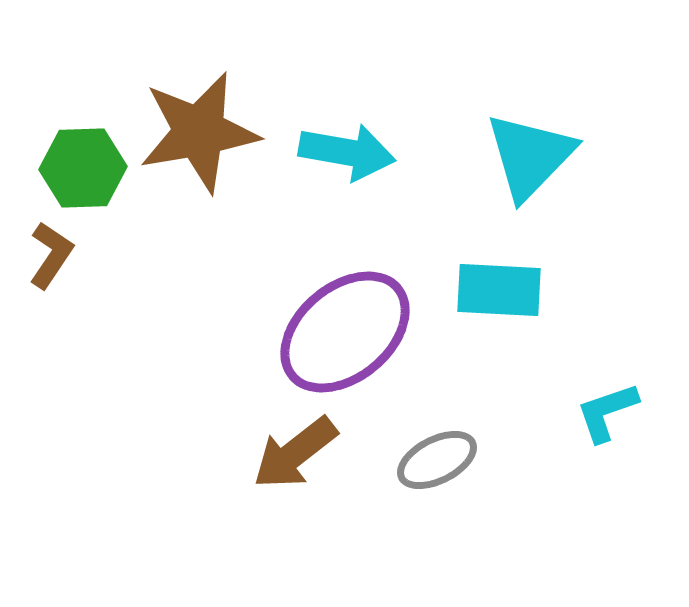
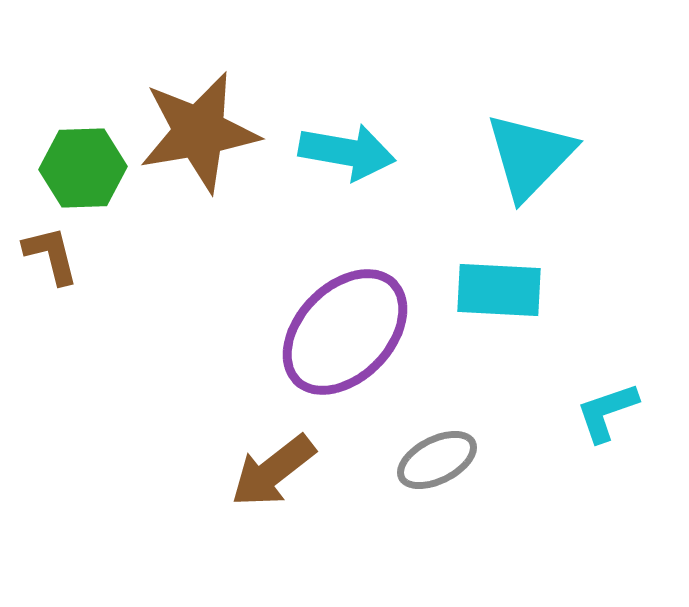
brown L-shape: rotated 48 degrees counterclockwise
purple ellipse: rotated 6 degrees counterclockwise
brown arrow: moved 22 px left, 18 px down
